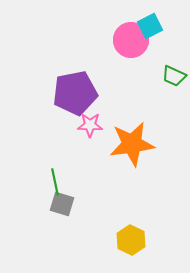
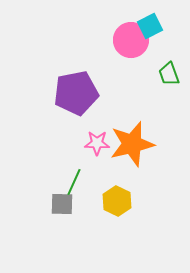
green trapezoid: moved 5 px left, 2 px up; rotated 45 degrees clockwise
purple pentagon: moved 1 px right
pink star: moved 7 px right, 18 px down
orange star: rotated 6 degrees counterclockwise
green line: moved 19 px right; rotated 36 degrees clockwise
gray square: rotated 15 degrees counterclockwise
yellow hexagon: moved 14 px left, 39 px up
